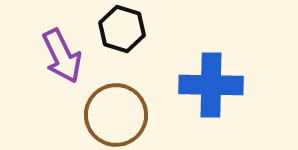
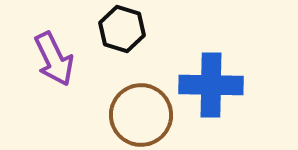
purple arrow: moved 8 px left, 3 px down
brown circle: moved 25 px right
